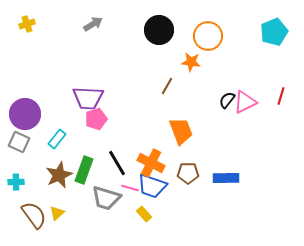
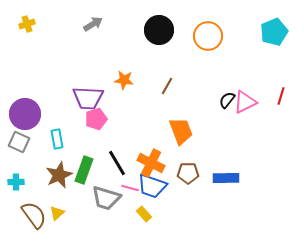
orange star: moved 67 px left, 18 px down
cyan rectangle: rotated 48 degrees counterclockwise
